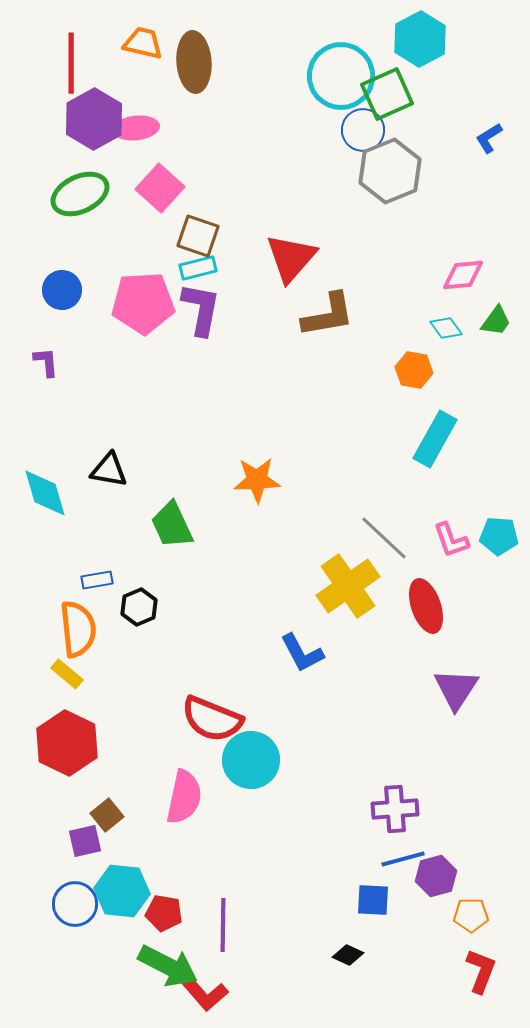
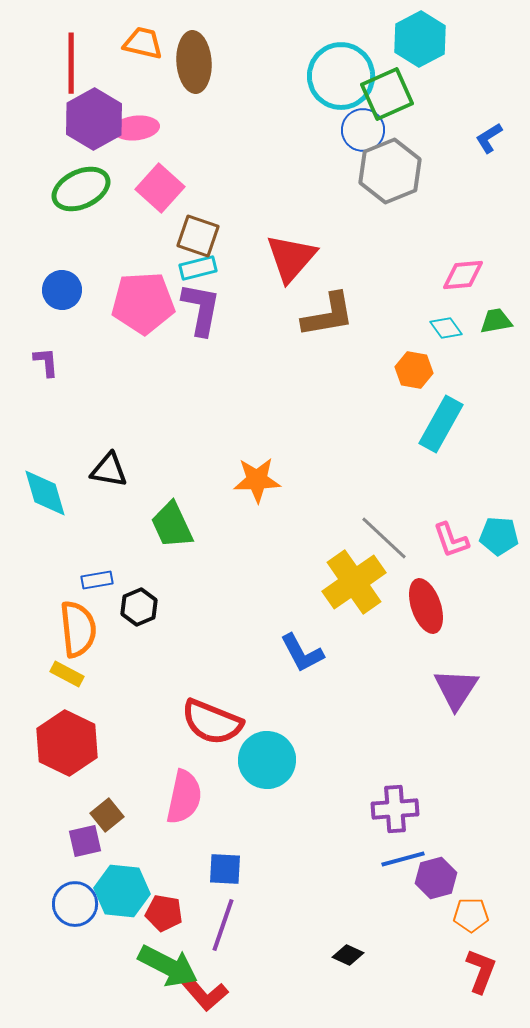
green ellipse at (80, 194): moved 1 px right, 5 px up
green trapezoid at (496, 321): rotated 136 degrees counterclockwise
cyan rectangle at (435, 439): moved 6 px right, 15 px up
yellow cross at (348, 586): moved 6 px right, 4 px up
yellow rectangle at (67, 674): rotated 12 degrees counterclockwise
red semicircle at (212, 719): moved 3 px down
cyan circle at (251, 760): moved 16 px right
purple hexagon at (436, 876): moved 2 px down
blue square at (373, 900): moved 148 px left, 31 px up
purple line at (223, 925): rotated 18 degrees clockwise
